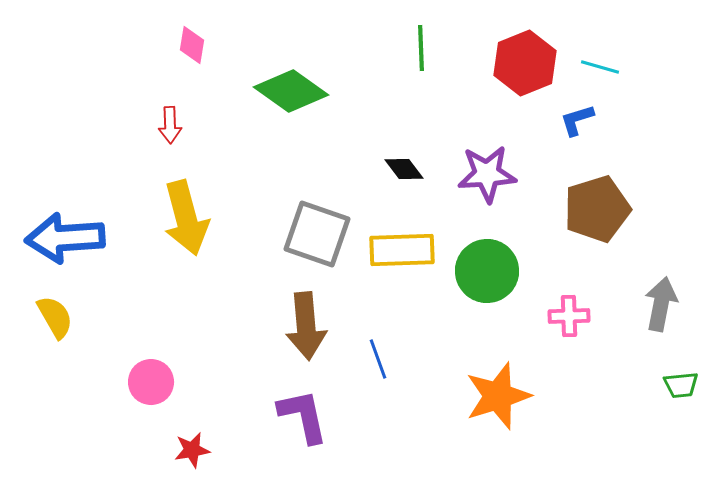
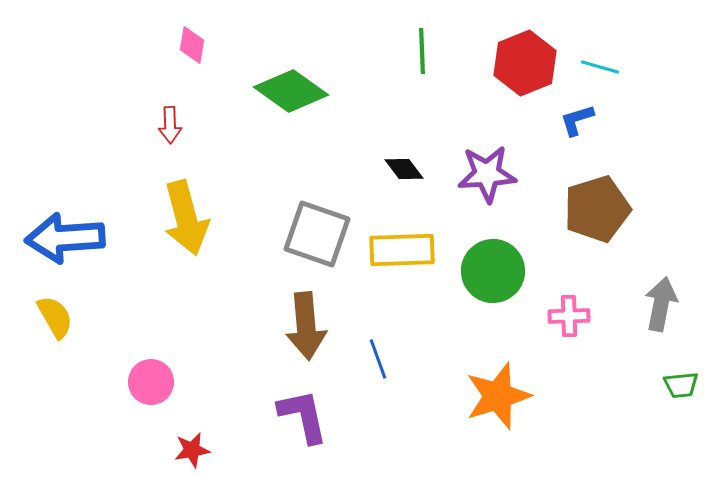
green line: moved 1 px right, 3 px down
green circle: moved 6 px right
